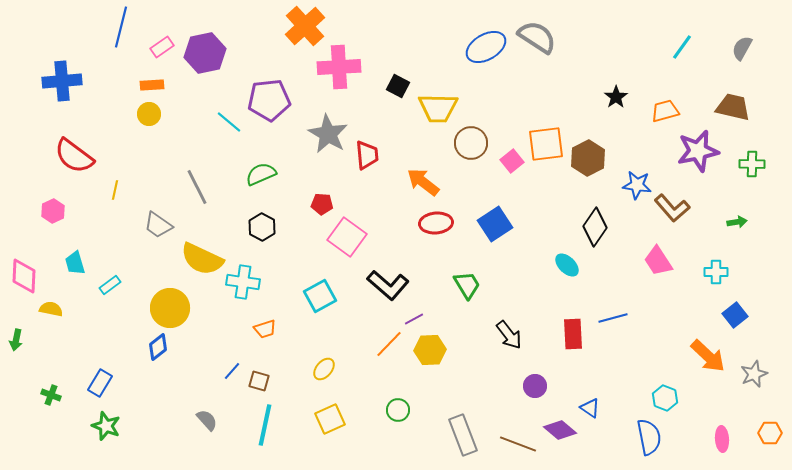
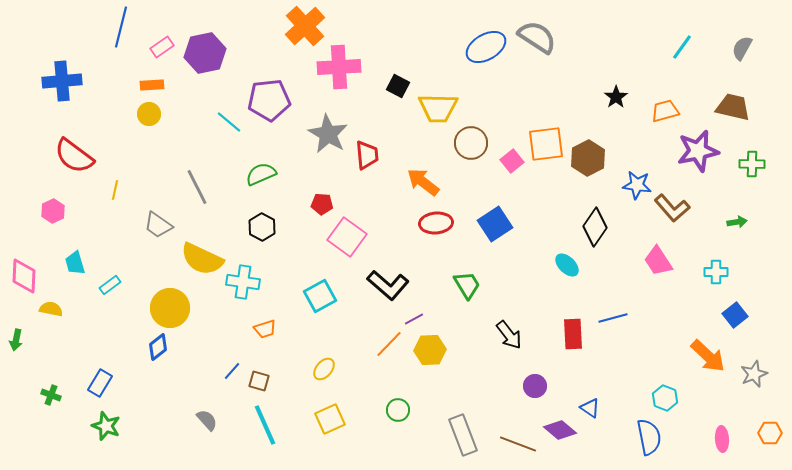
cyan line at (265, 425): rotated 36 degrees counterclockwise
